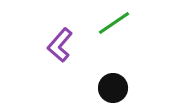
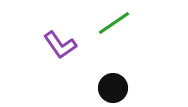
purple L-shape: rotated 76 degrees counterclockwise
